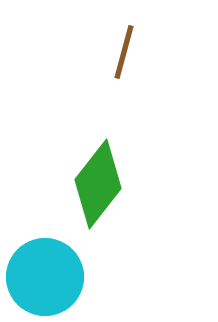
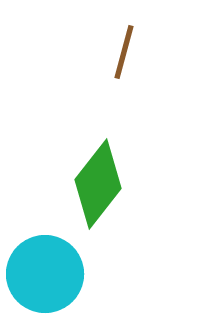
cyan circle: moved 3 px up
